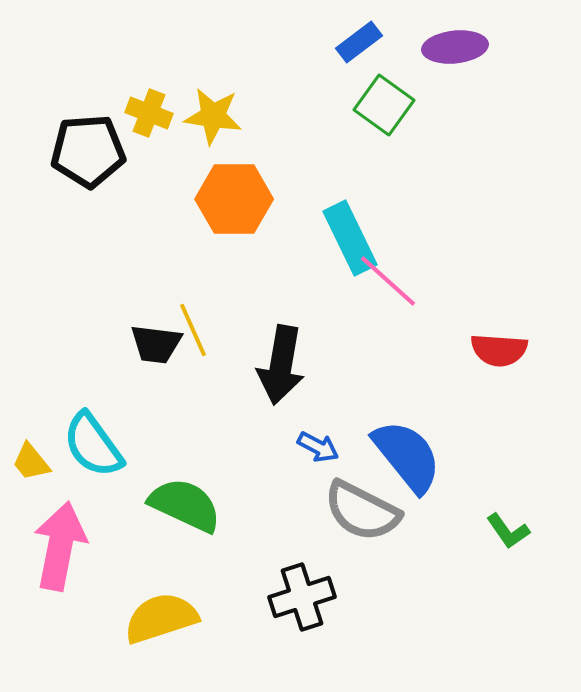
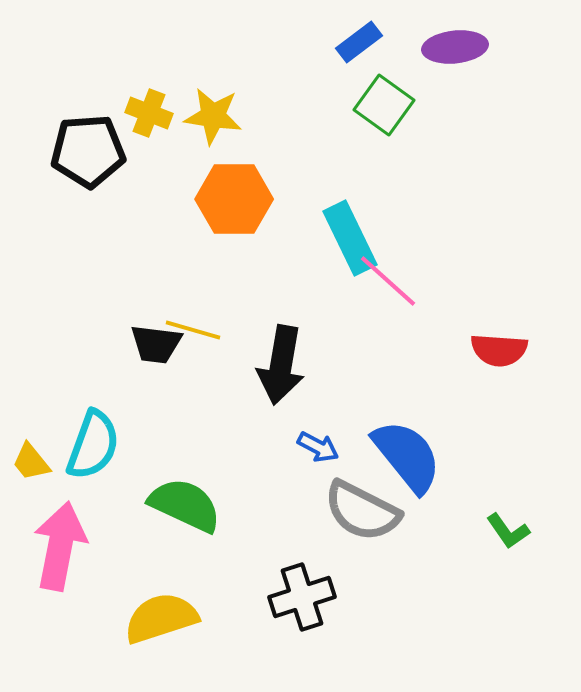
yellow line: rotated 50 degrees counterclockwise
cyan semicircle: rotated 124 degrees counterclockwise
